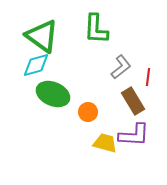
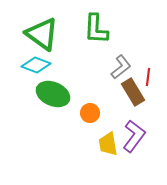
green triangle: moved 2 px up
cyan diamond: rotated 36 degrees clockwise
brown rectangle: moved 9 px up
orange circle: moved 2 px right, 1 px down
purple L-shape: moved 1 px down; rotated 56 degrees counterclockwise
yellow trapezoid: moved 3 px right, 1 px down; rotated 115 degrees counterclockwise
